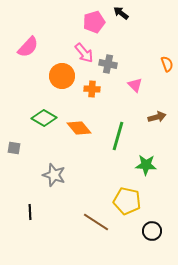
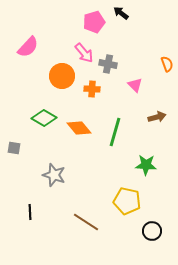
green line: moved 3 px left, 4 px up
brown line: moved 10 px left
